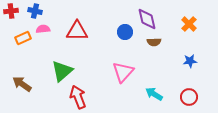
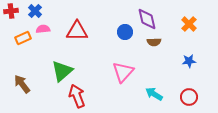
blue cross: rotated 32 degrees clockwise
blue star: moved 1 px left
brown arrow: rotated 18 degrees clockwise
red arrow: moved 1 px left, 1 px up
